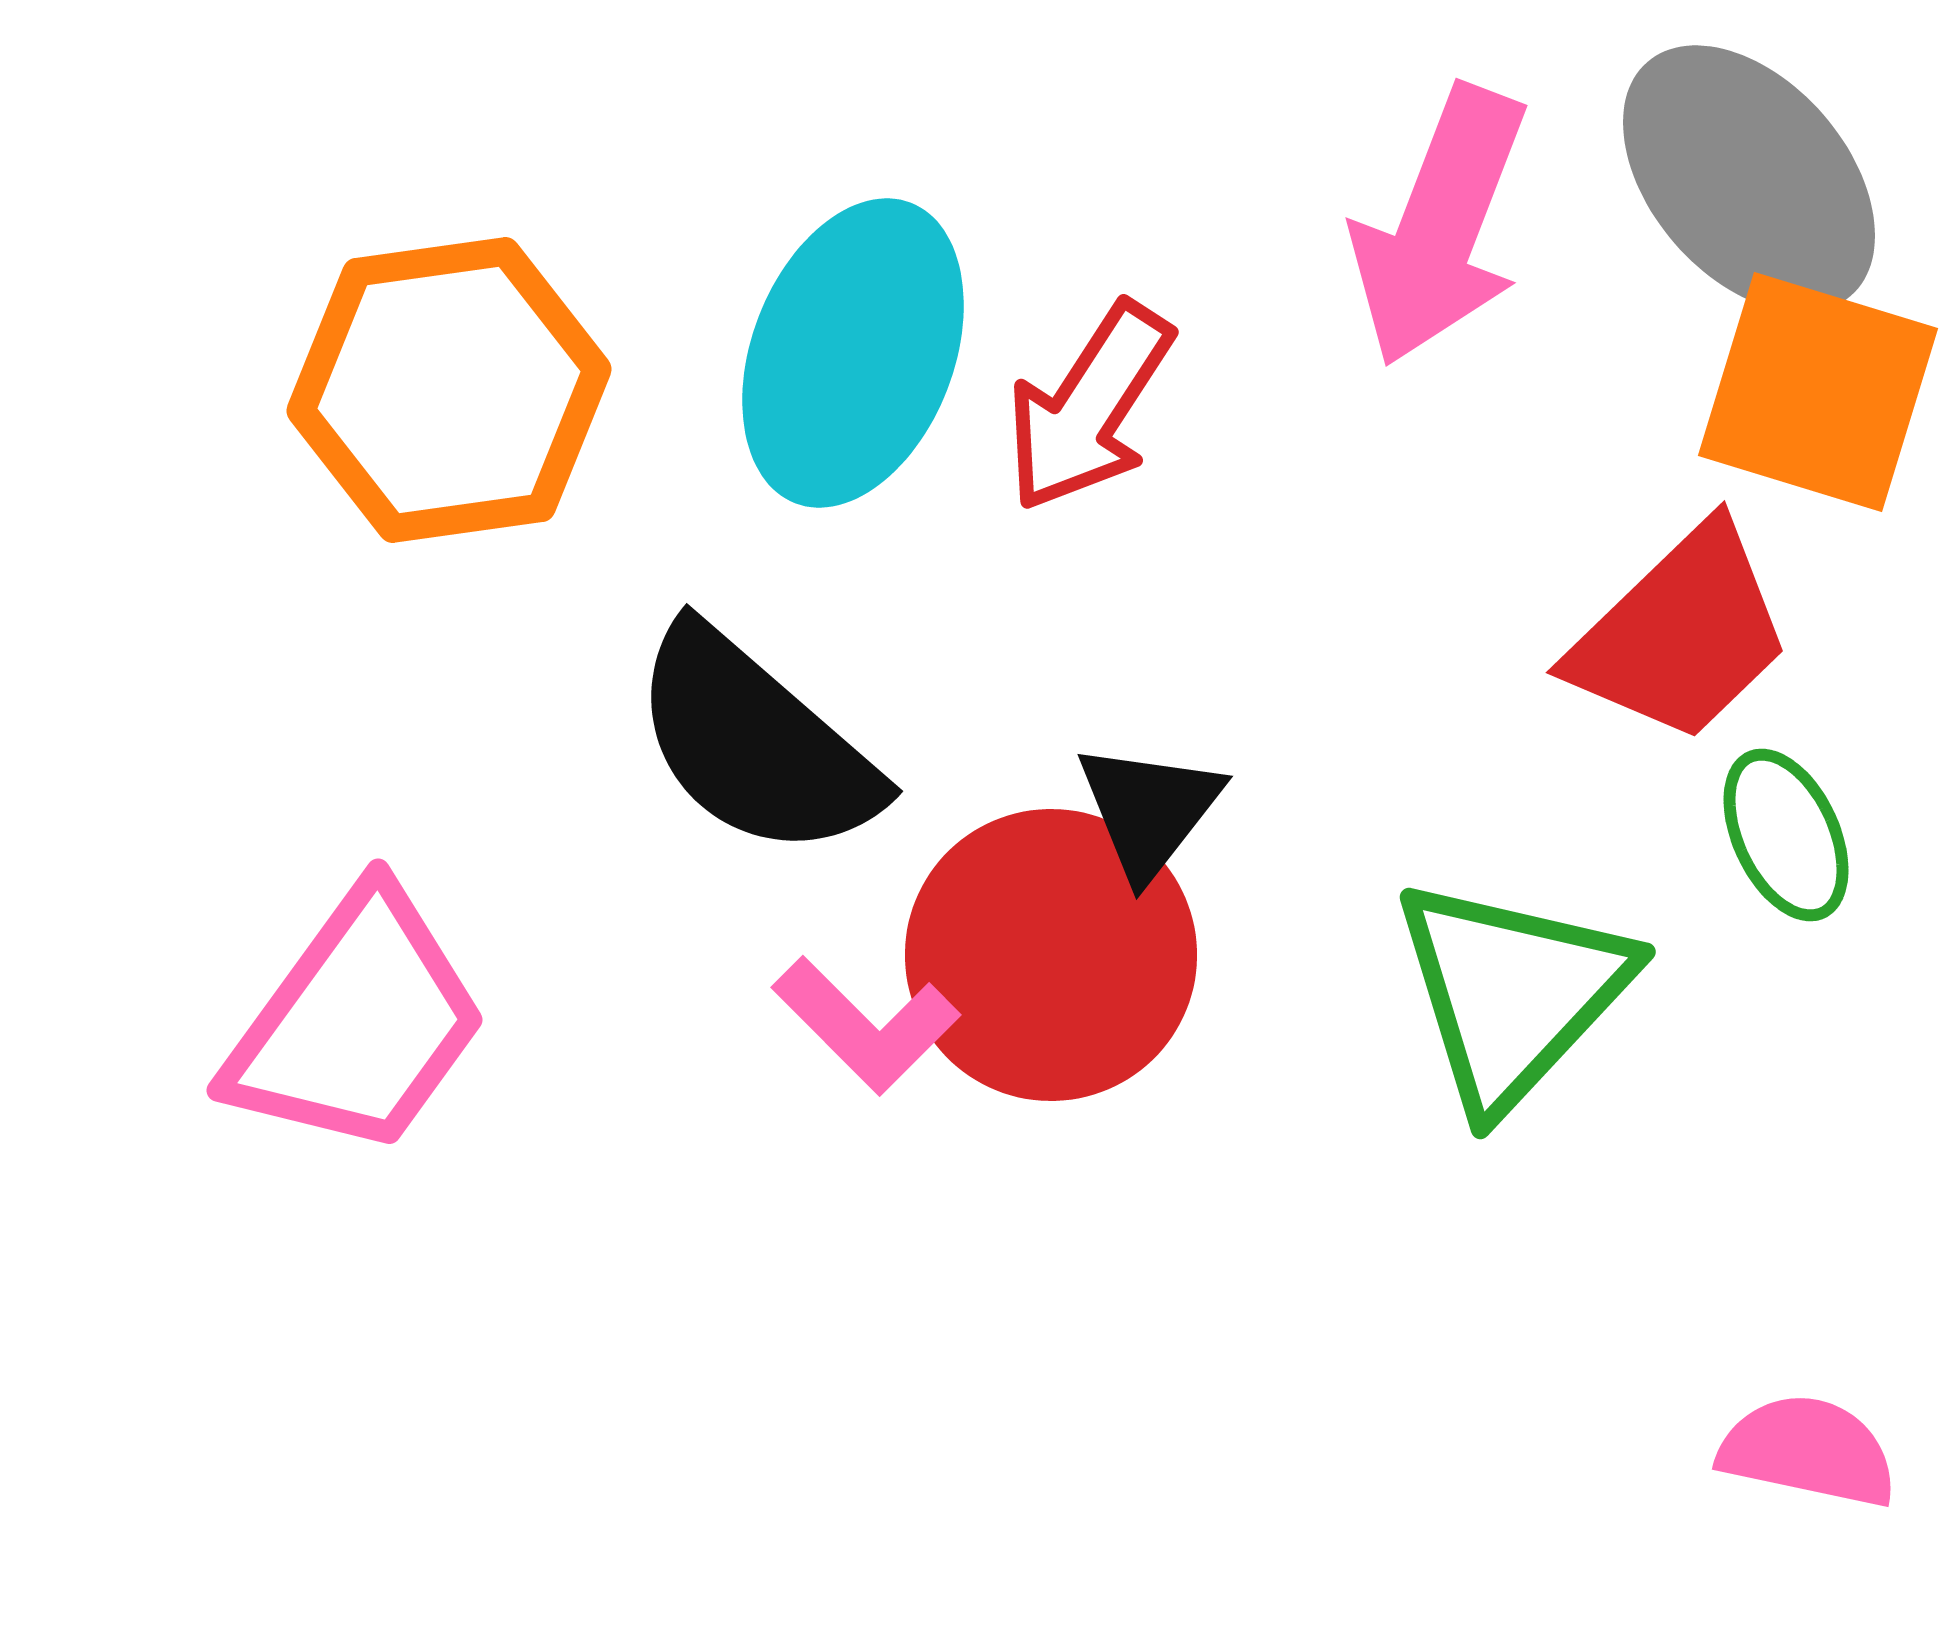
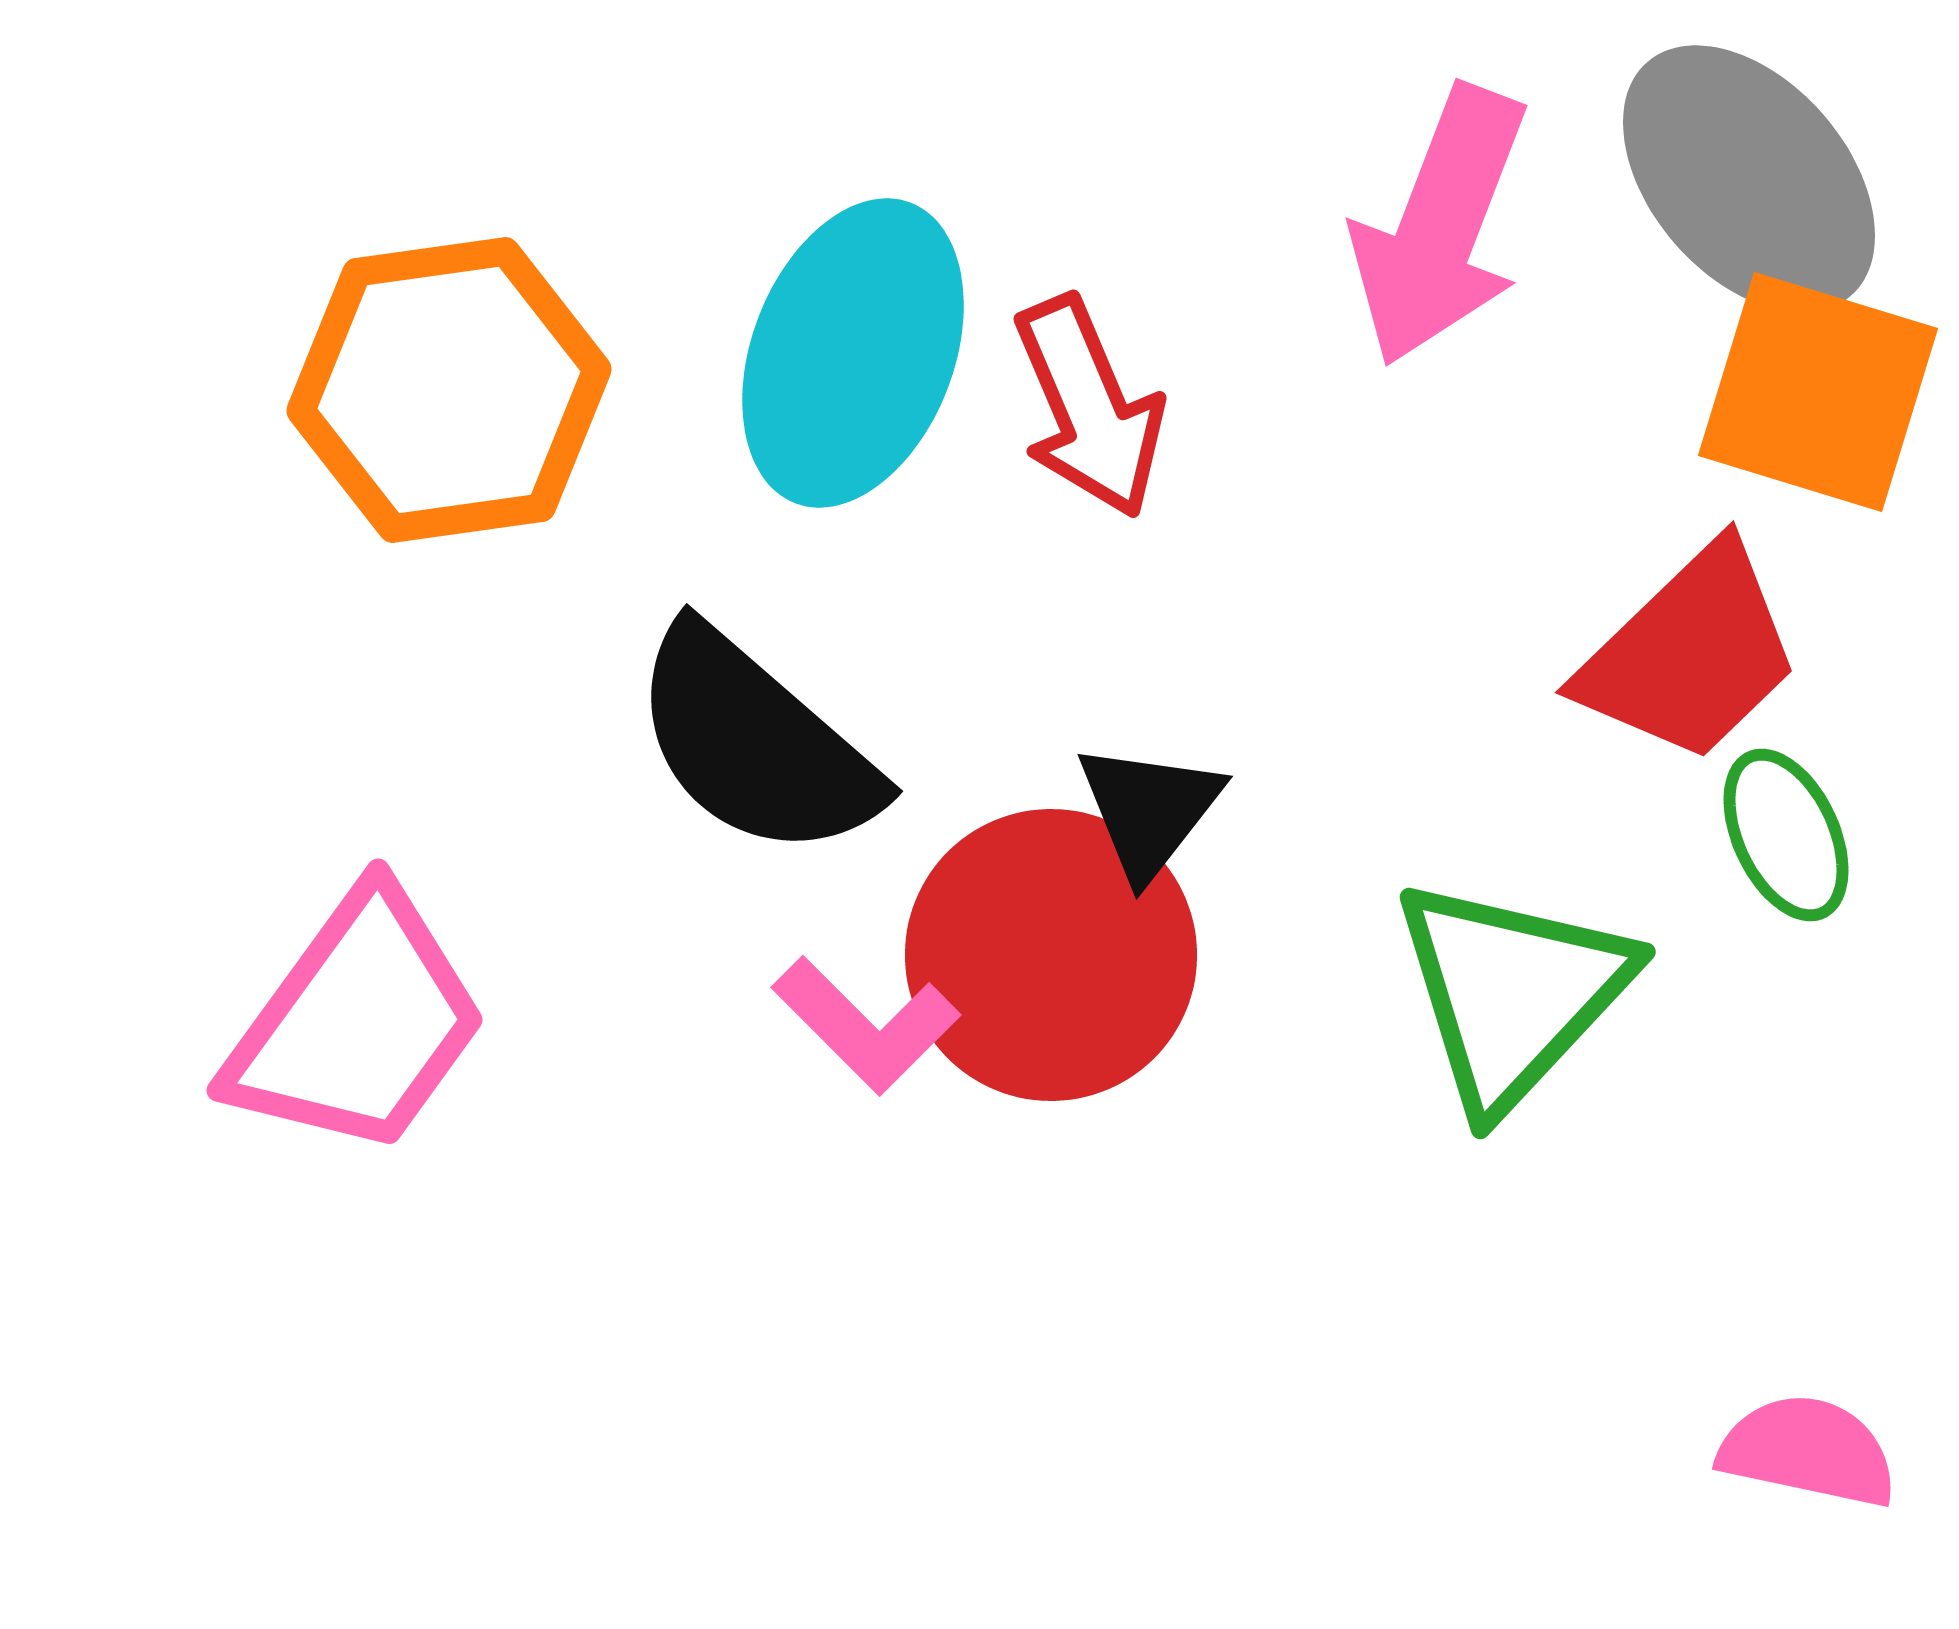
red arrow: rotated 56 degrees counterclockwise
red trapezoid: moved 9 px right, 20 px down
